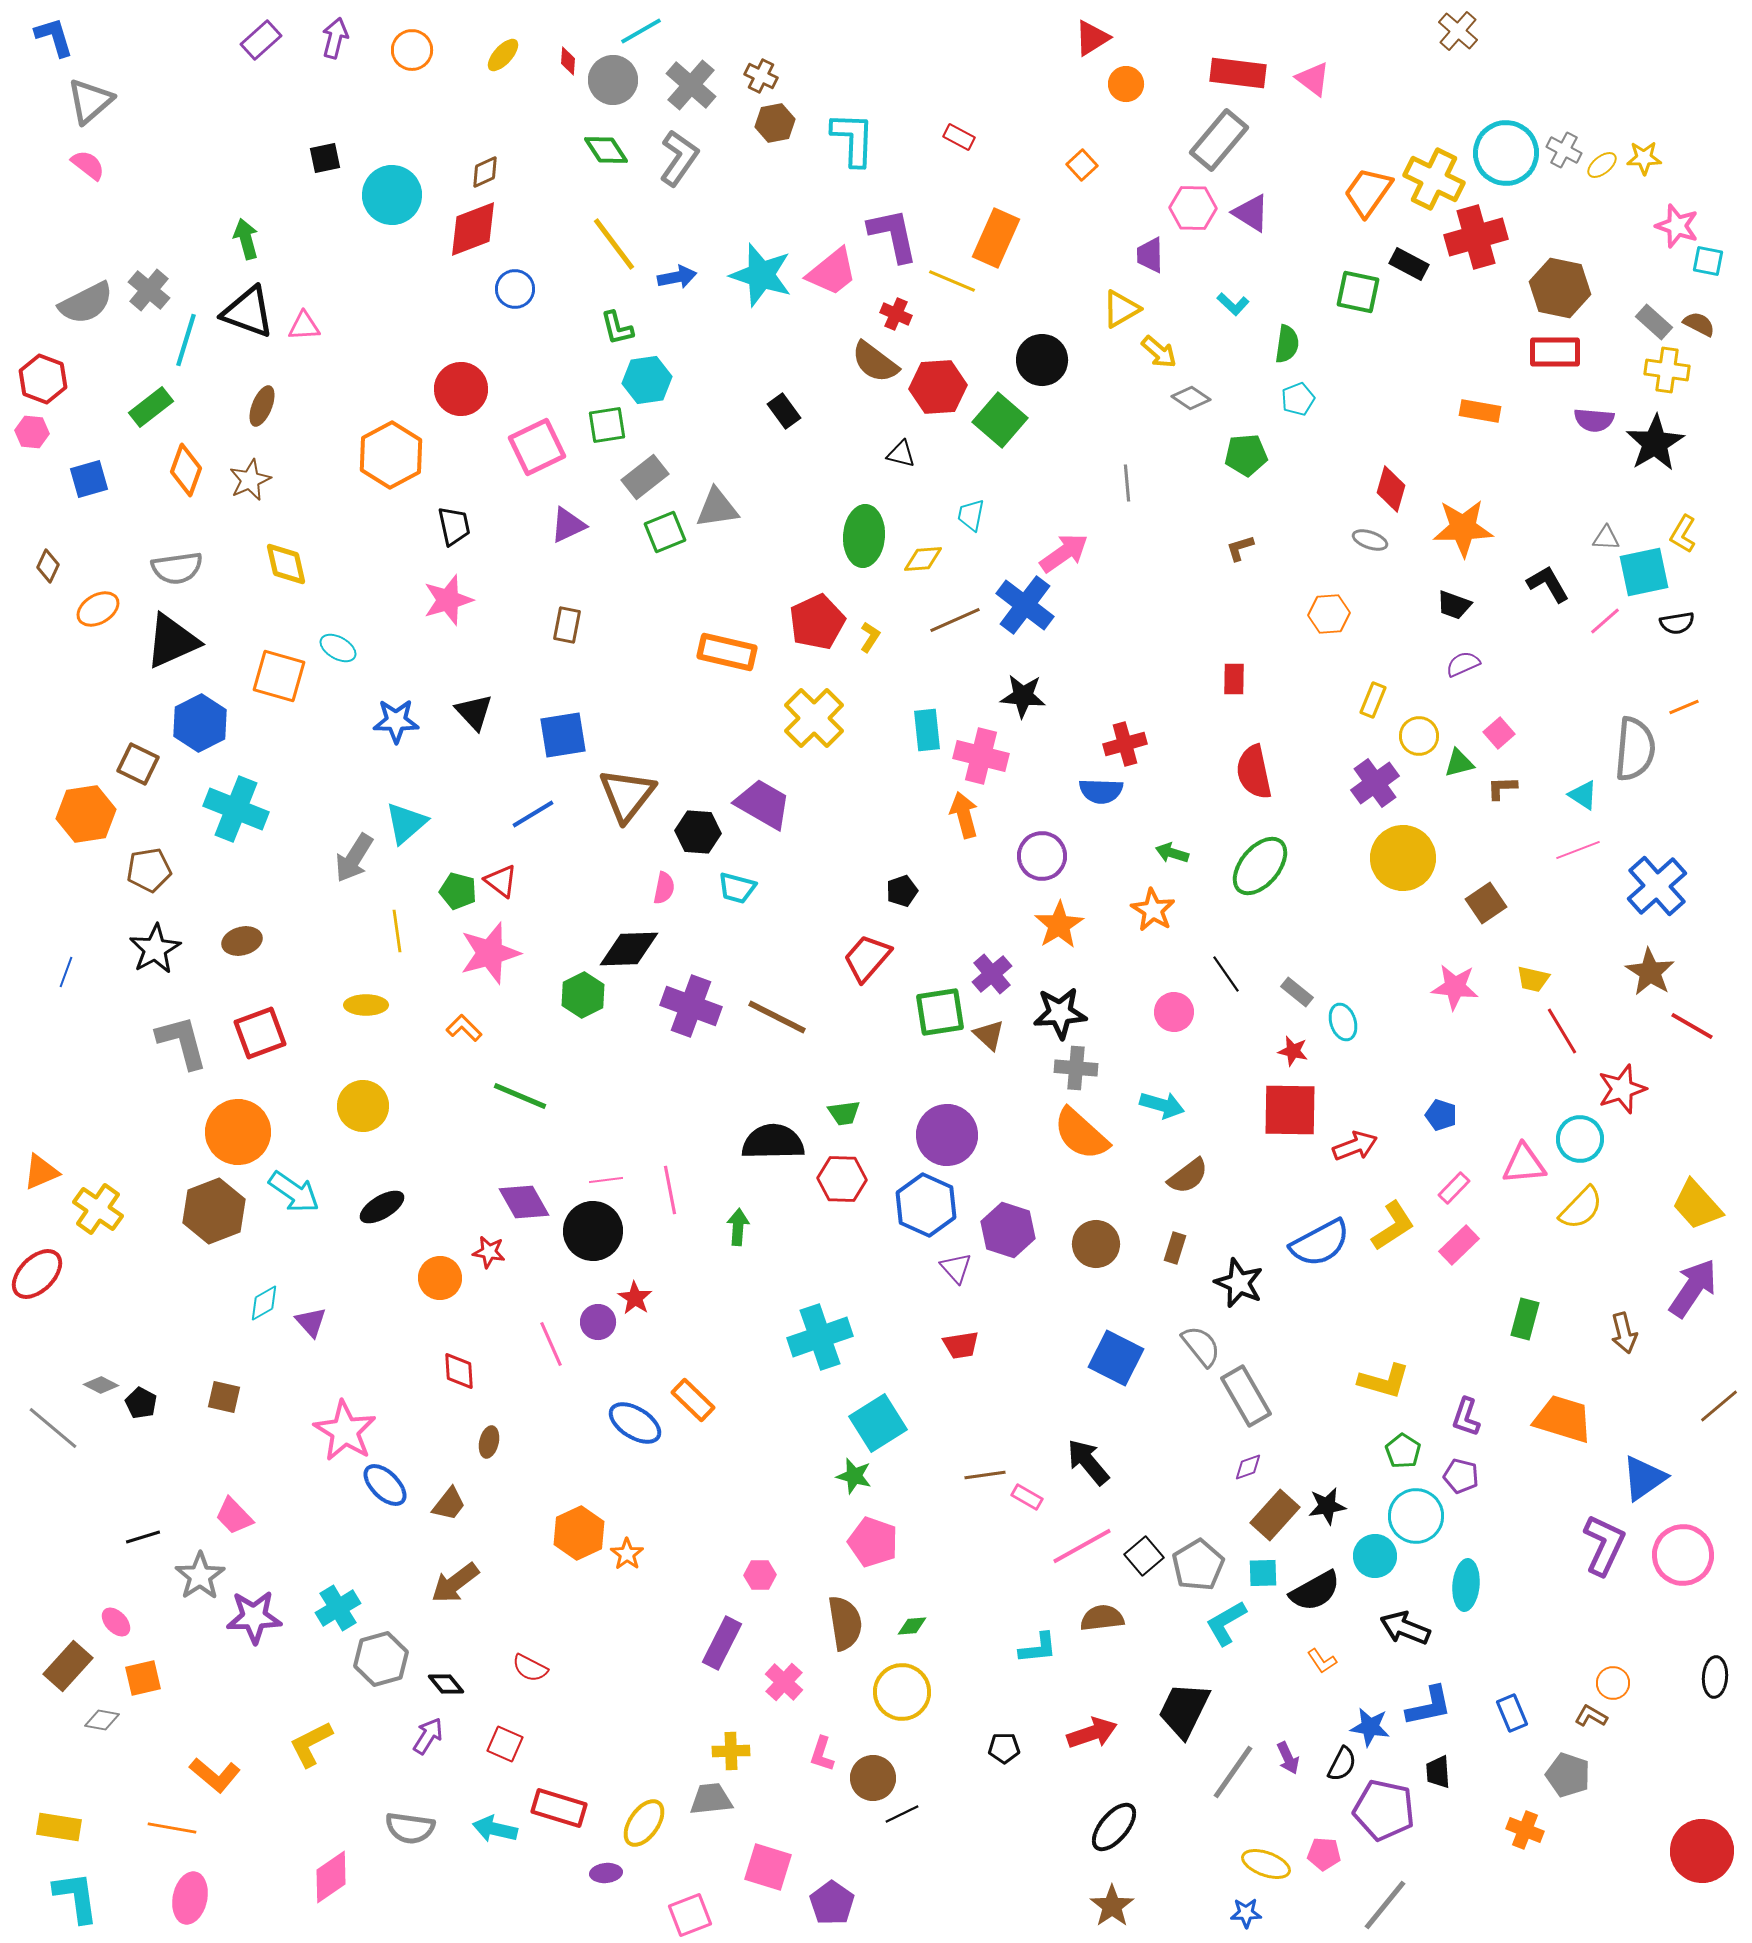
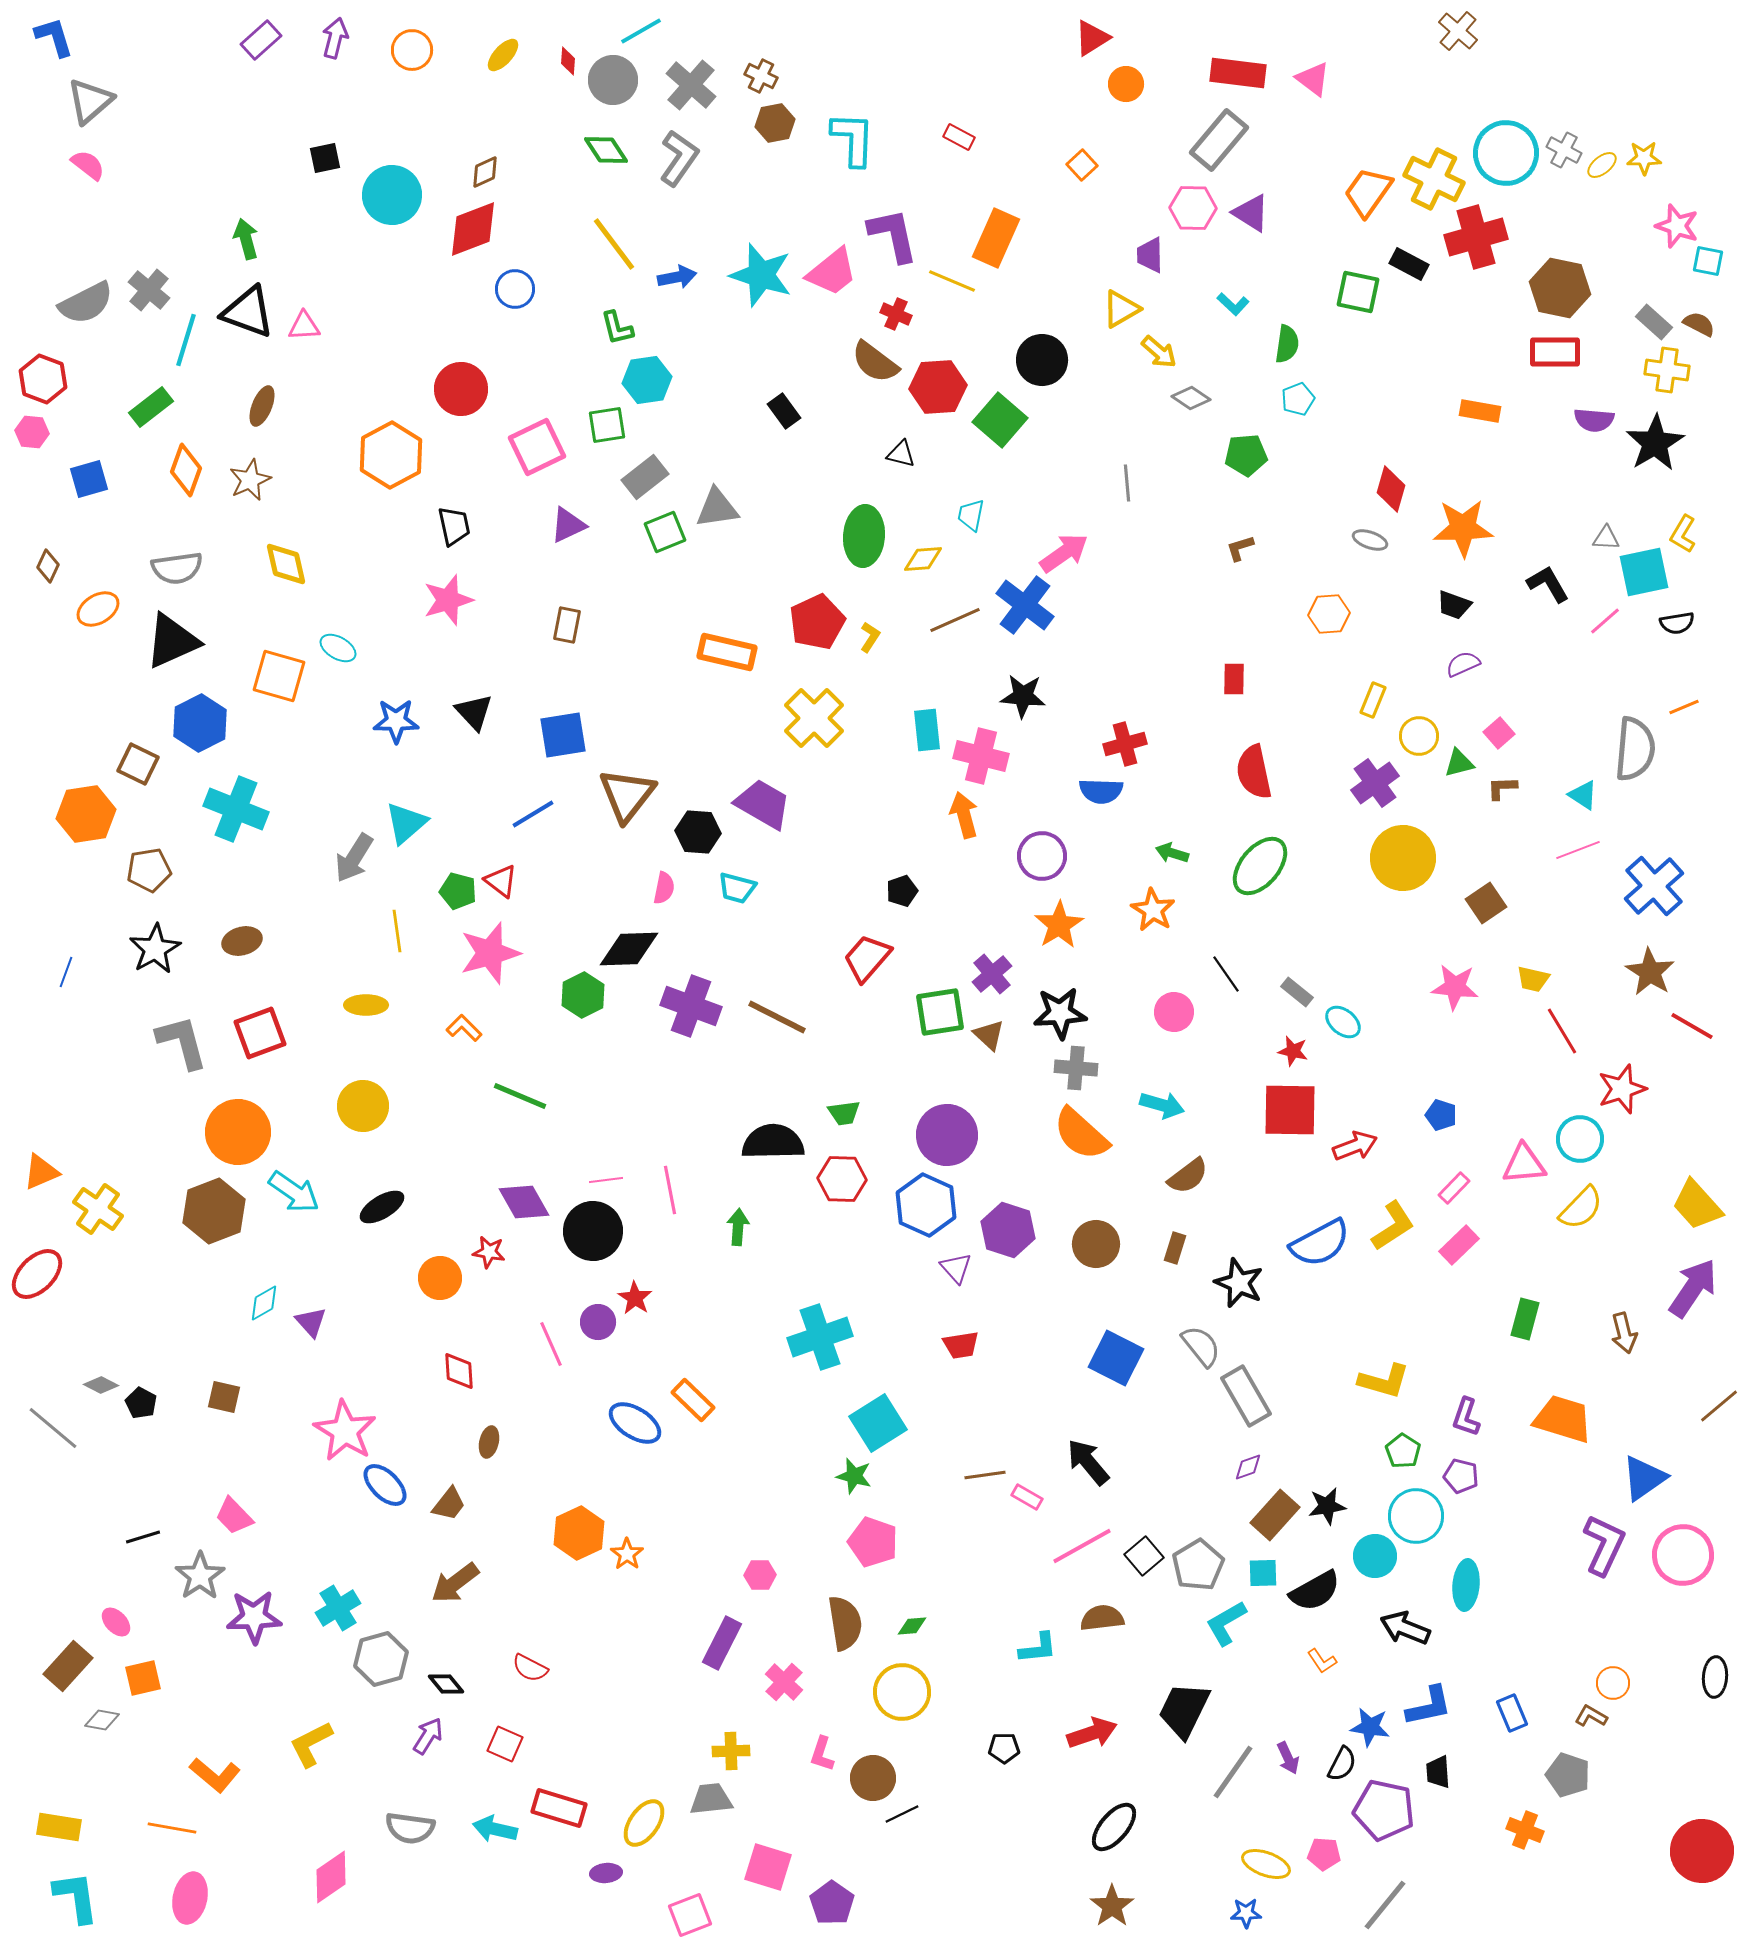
blue cross at (1657, 886): moved 3 px left
cyan ellipse at (1343, 1022): rotated 33 degrees counterclockwise
